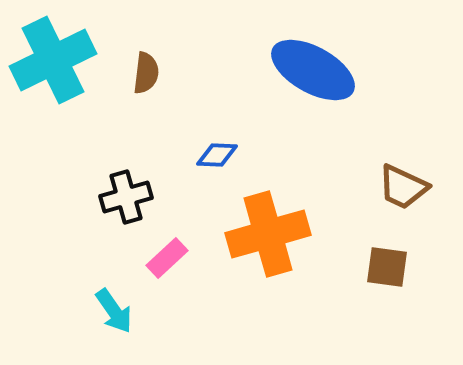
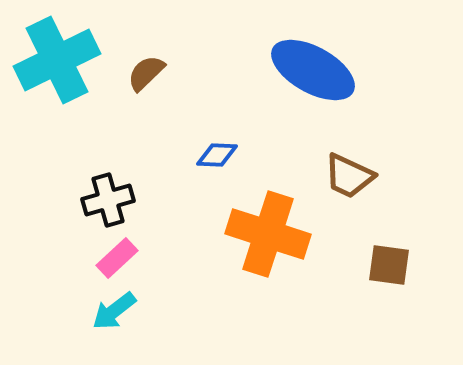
cyan cross: moved 4 px right
brown semicircle: rotated 141 degrees counterclockwise
brown trapezoid: moved 54 px left, 11 px up
black cross: moved 18 px left, 3 px down
orange cross: rotated 34 degrees clockwise
pink rectangle: moved 50 px left
brown square: moved 2 px right, 2 px up
cyan arrow: rotated 87 degrees clockwise
